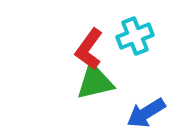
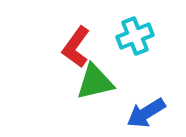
red L-shape: moved 13 px left, 2 px up
